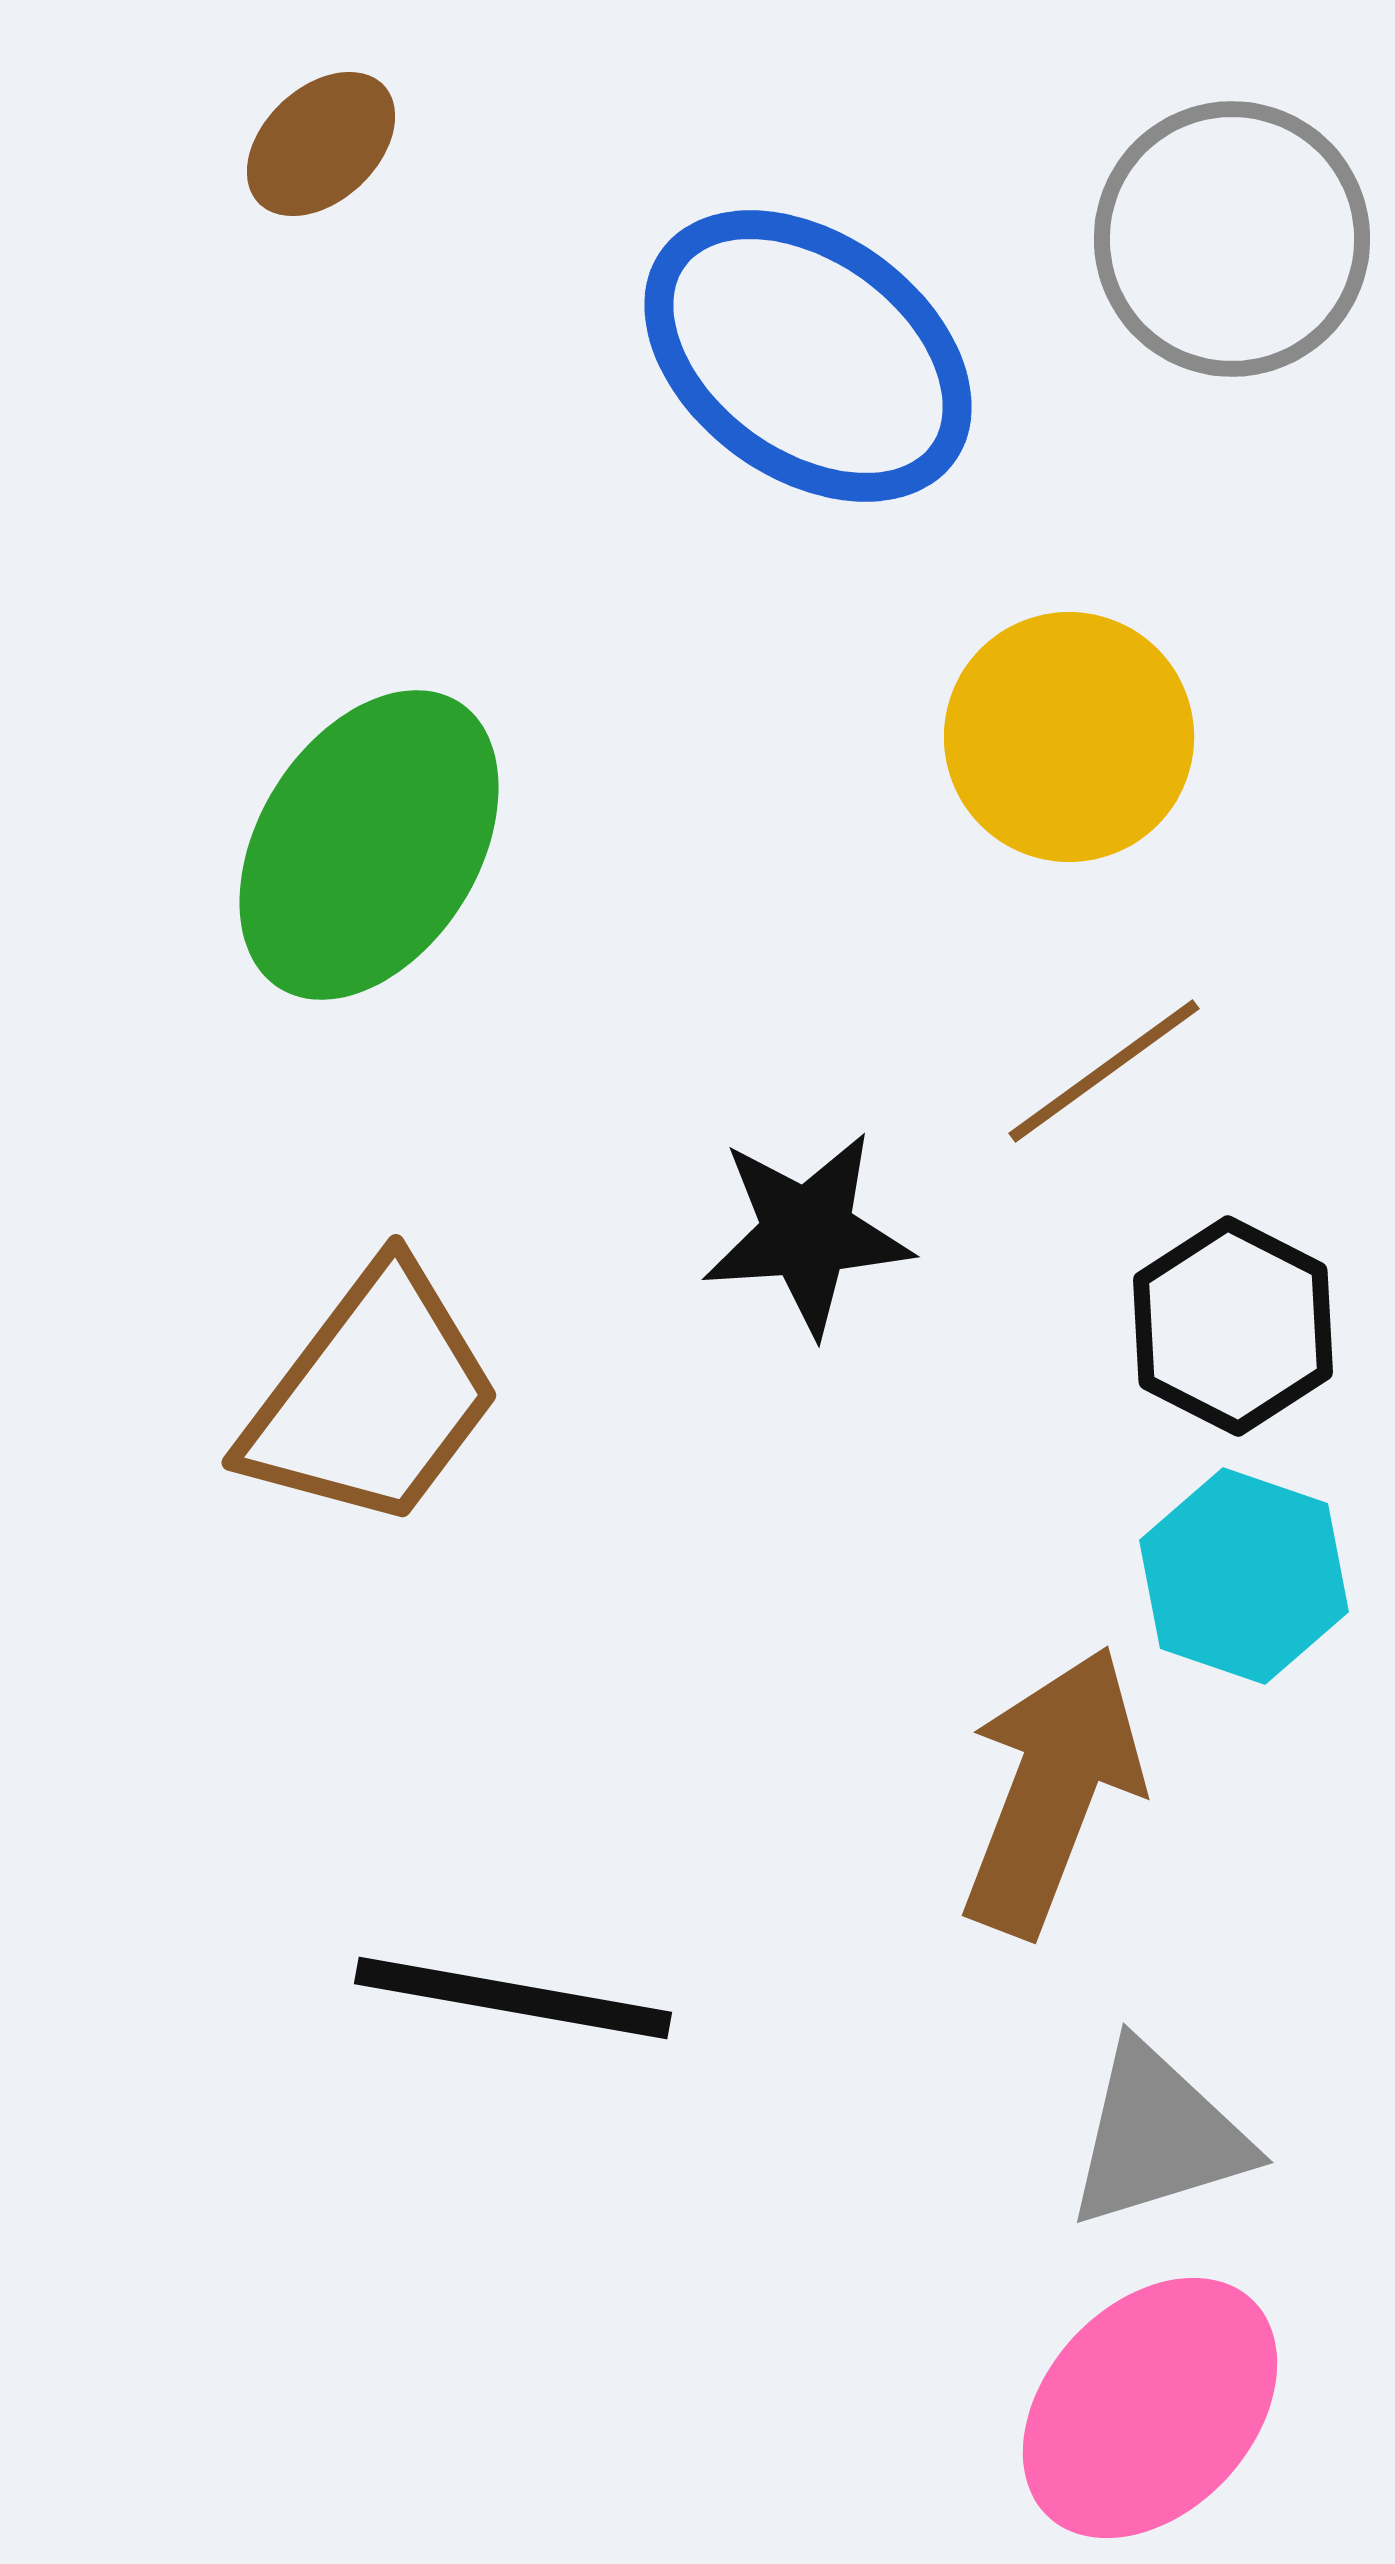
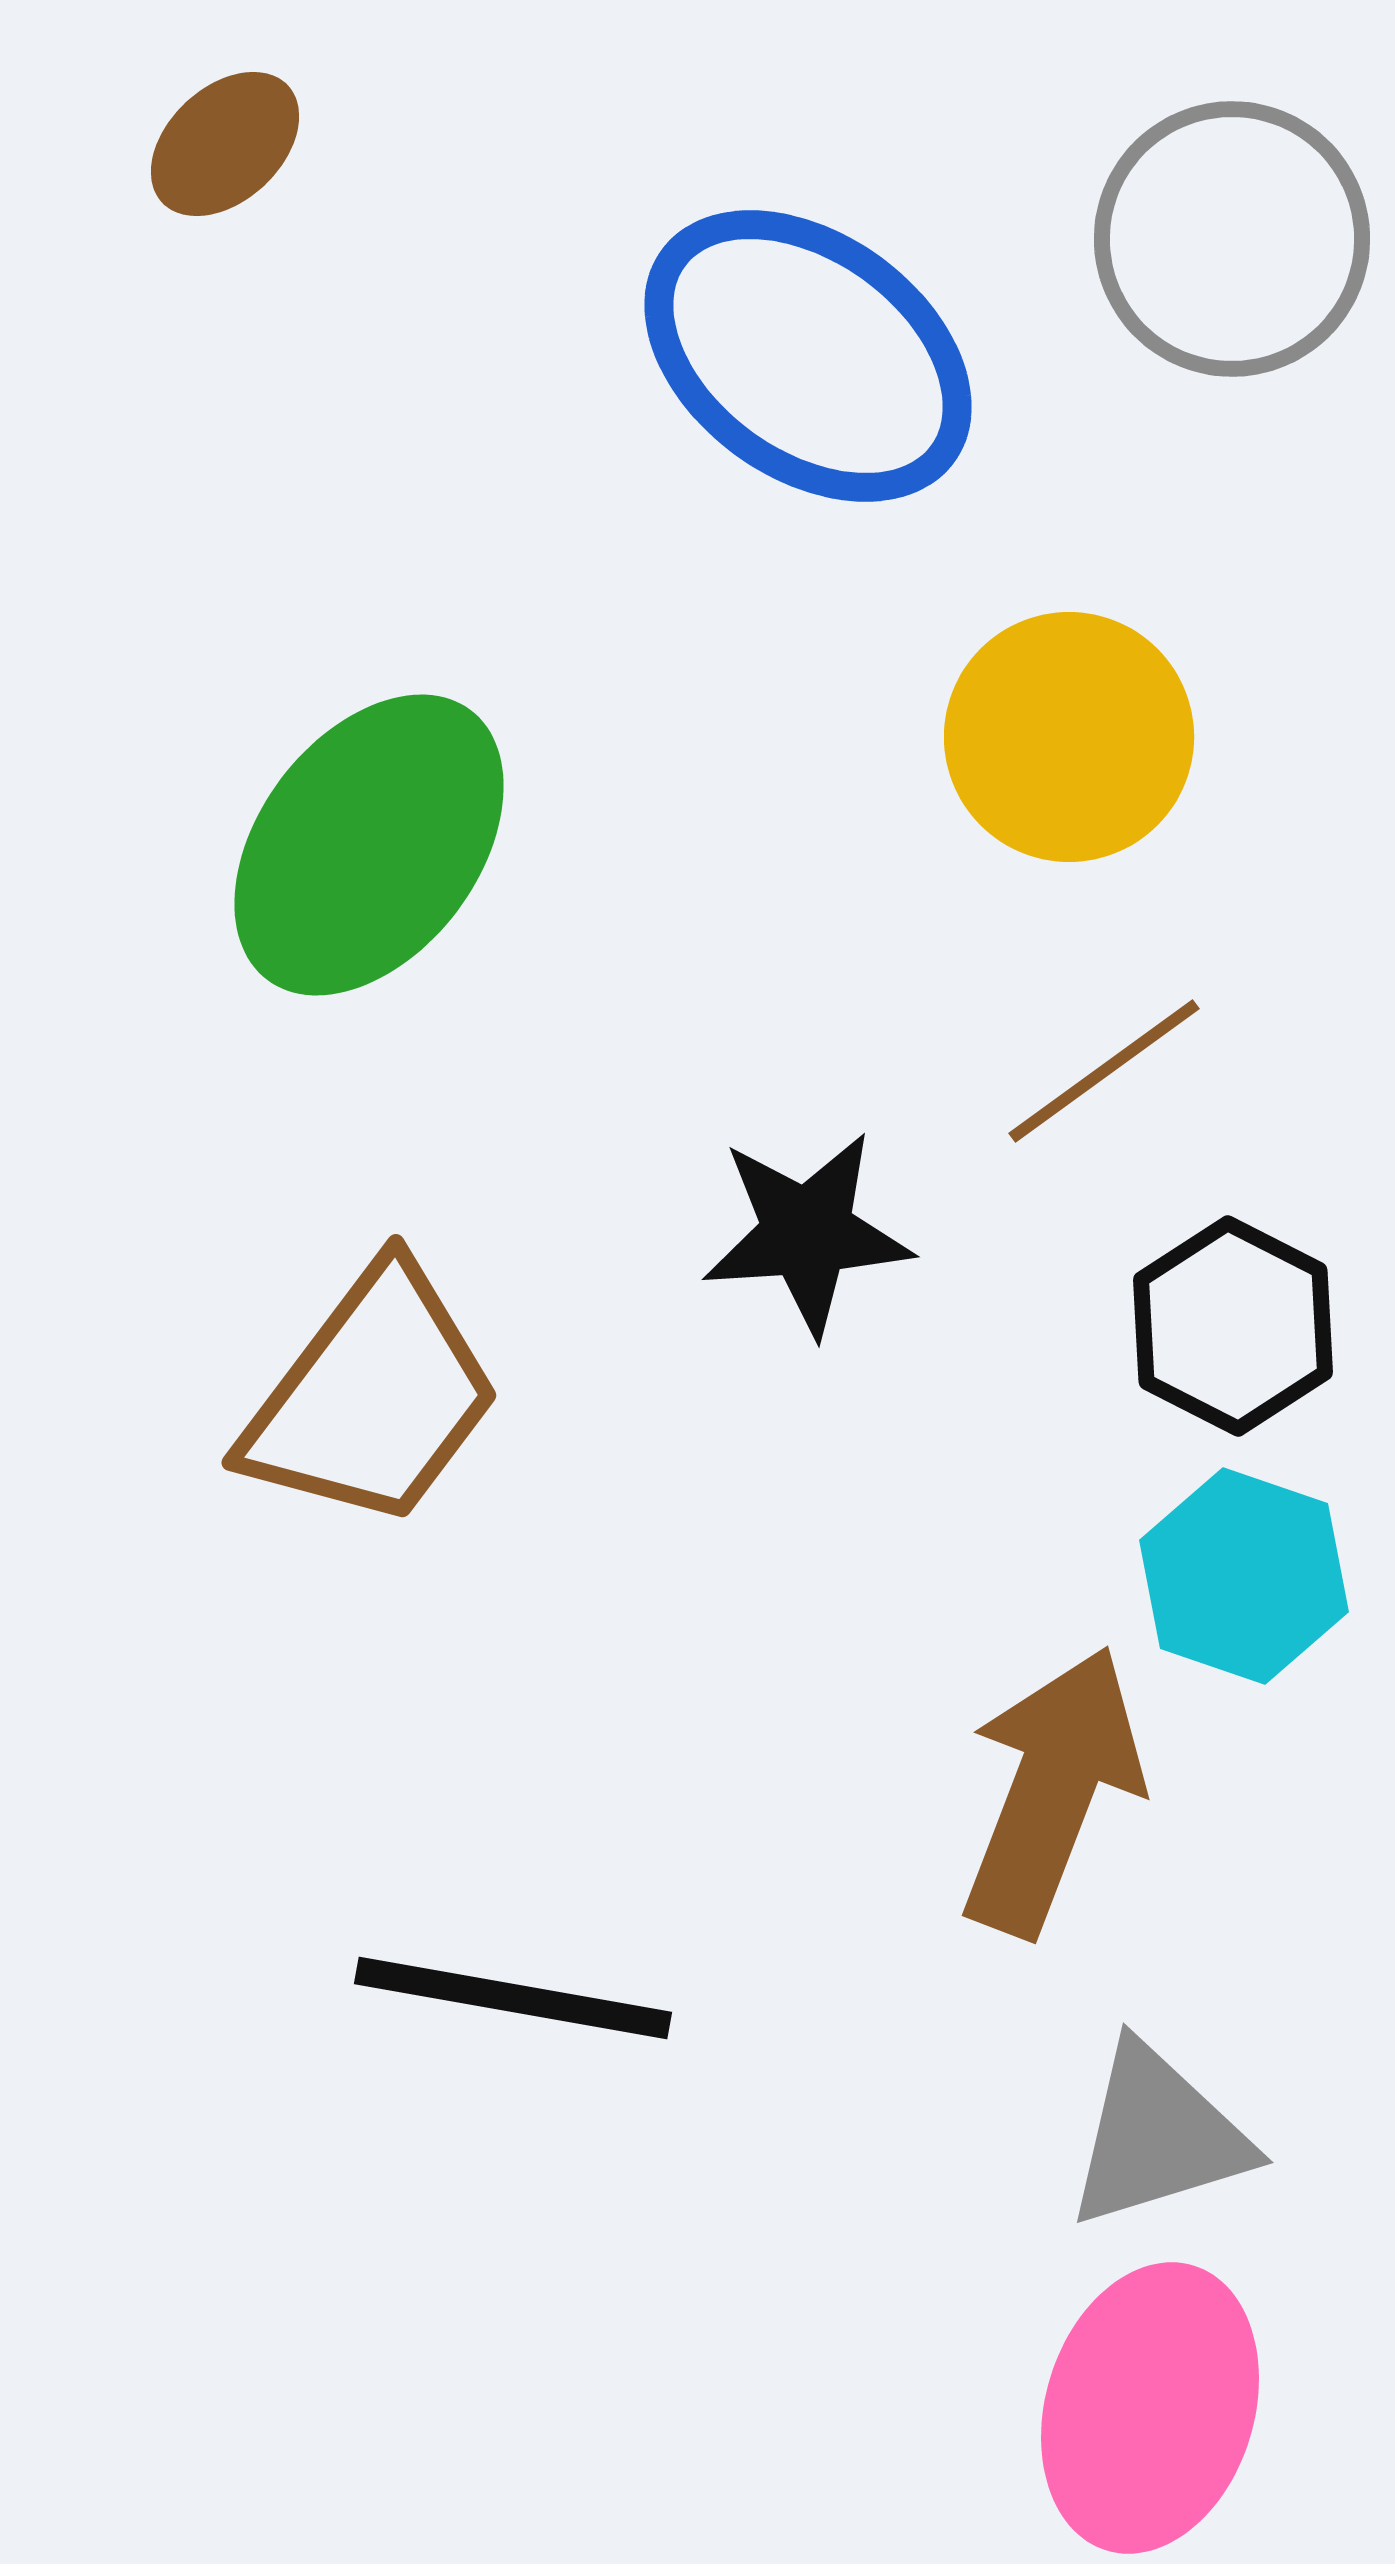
brown ellipse: moved 96 px left
green ellipse: rotated 5 degrees clockwise
pink ellipse: rotated 26 degrees counterclockwise
